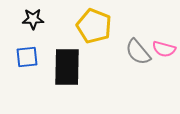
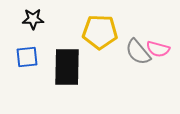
yellow pentagon: moved 6 px right, 6 px down; rotated 20 degrees counterclockwise
pink semicircle: moved 6 px left
